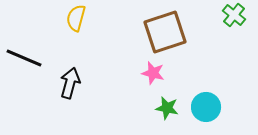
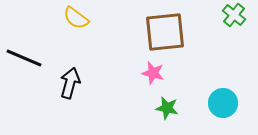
yellow semicircle: rotated 68 degrees counterclockwise
brown square: rotated 12 degrees clockwise
cyan circle: moved 17 px right, 4 px up
